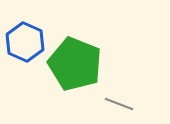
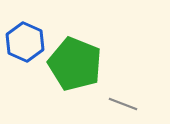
gray line: moved 4 px right
